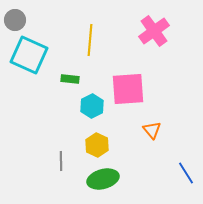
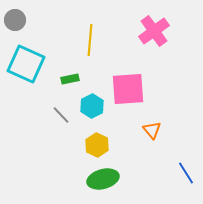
cyan square: moved 3 px left, 9 px down
green rectangle: rotated 18 degrees counterclockwise
gray line: moved 46 px up; rotated 42 degrees counterclockwise
